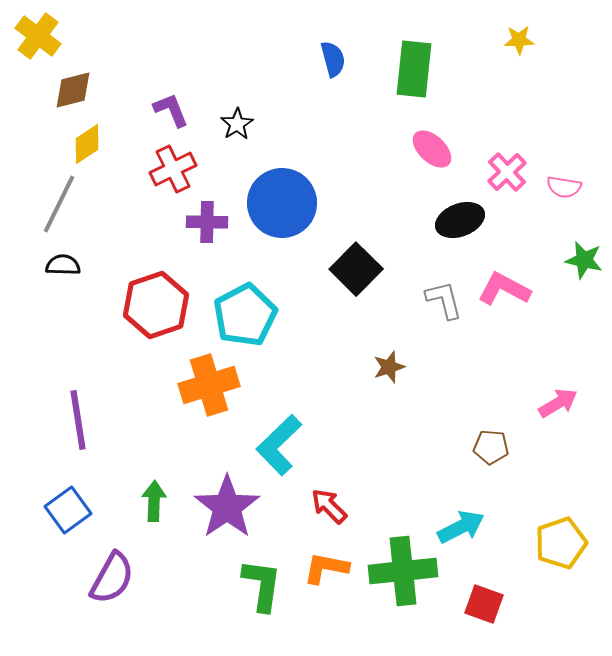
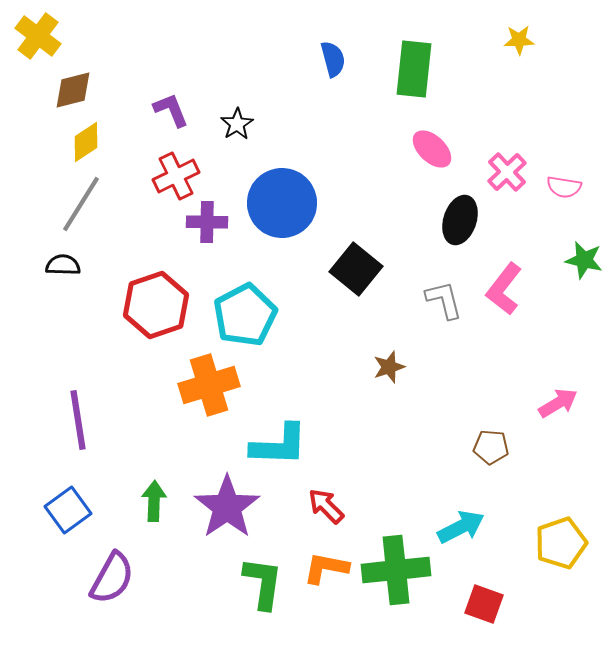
yellow diamond: moved 1 px left, 2 px up
red cross: moved 3 px right, 7 px down
gray line: moved 22 px right; rotated 6 degrees clockwise
black ellipse: rotated 51 degrees counterclockwise
black square: rotated 6 degrees counterclockwise
pink L-shape: rotated 80 degrees counterclockwise
cyan L-shape: rotated 134 degrees counterclockwise
red arrow: moved 3 px left
green cross: moved 7 px left, 1 px up
green L-shape: moved 1 px right, 2 px up
